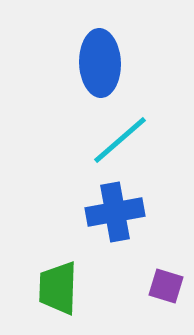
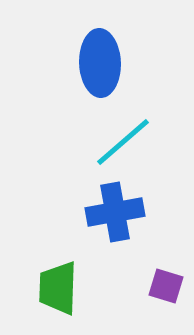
cyan line: moved 3 px right, 2 px down
